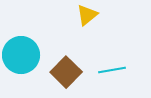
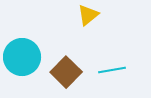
yellow triangle: moved 1 px right
cyan circle: moved 1 px right, 2 px down
